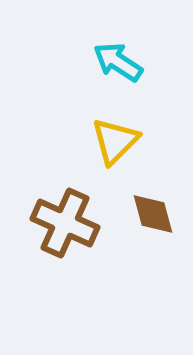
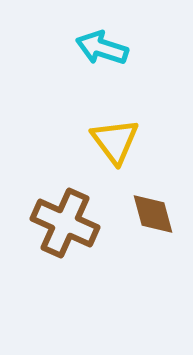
cyan arrow: moved 16 px left, 14 px up; rotated 15 degrees counterclockwise
yellow triangle: rotated 22 degrees counterclockwise
